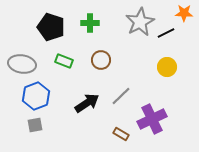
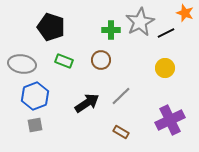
orange star: moved 1 px right; rotated 18 degrees clockwise
green cross: moved 21 px right, 7 px down
yellow circle: moved 2 px left, 1 px down
blue hexagon: moved 1 px left
purple cross: moved 18 px right, 1 px down
brown rectangle: moved 2 px up
